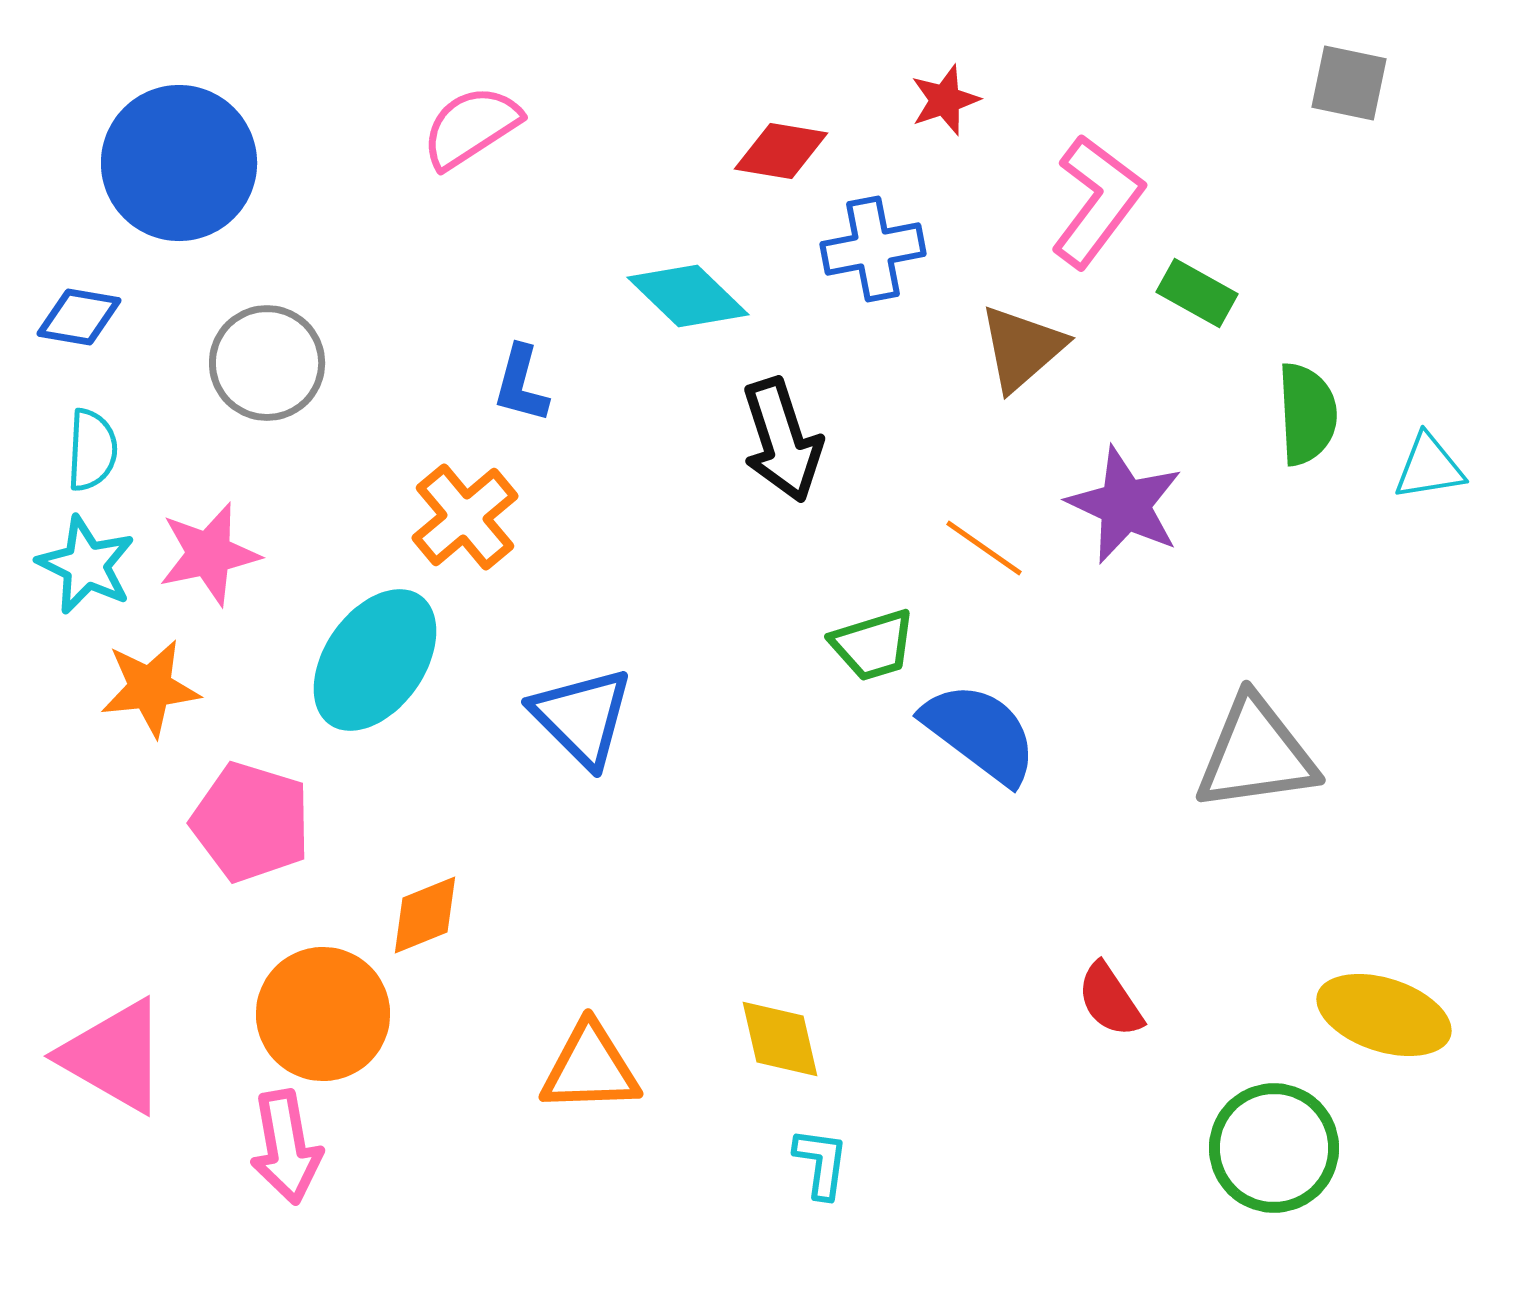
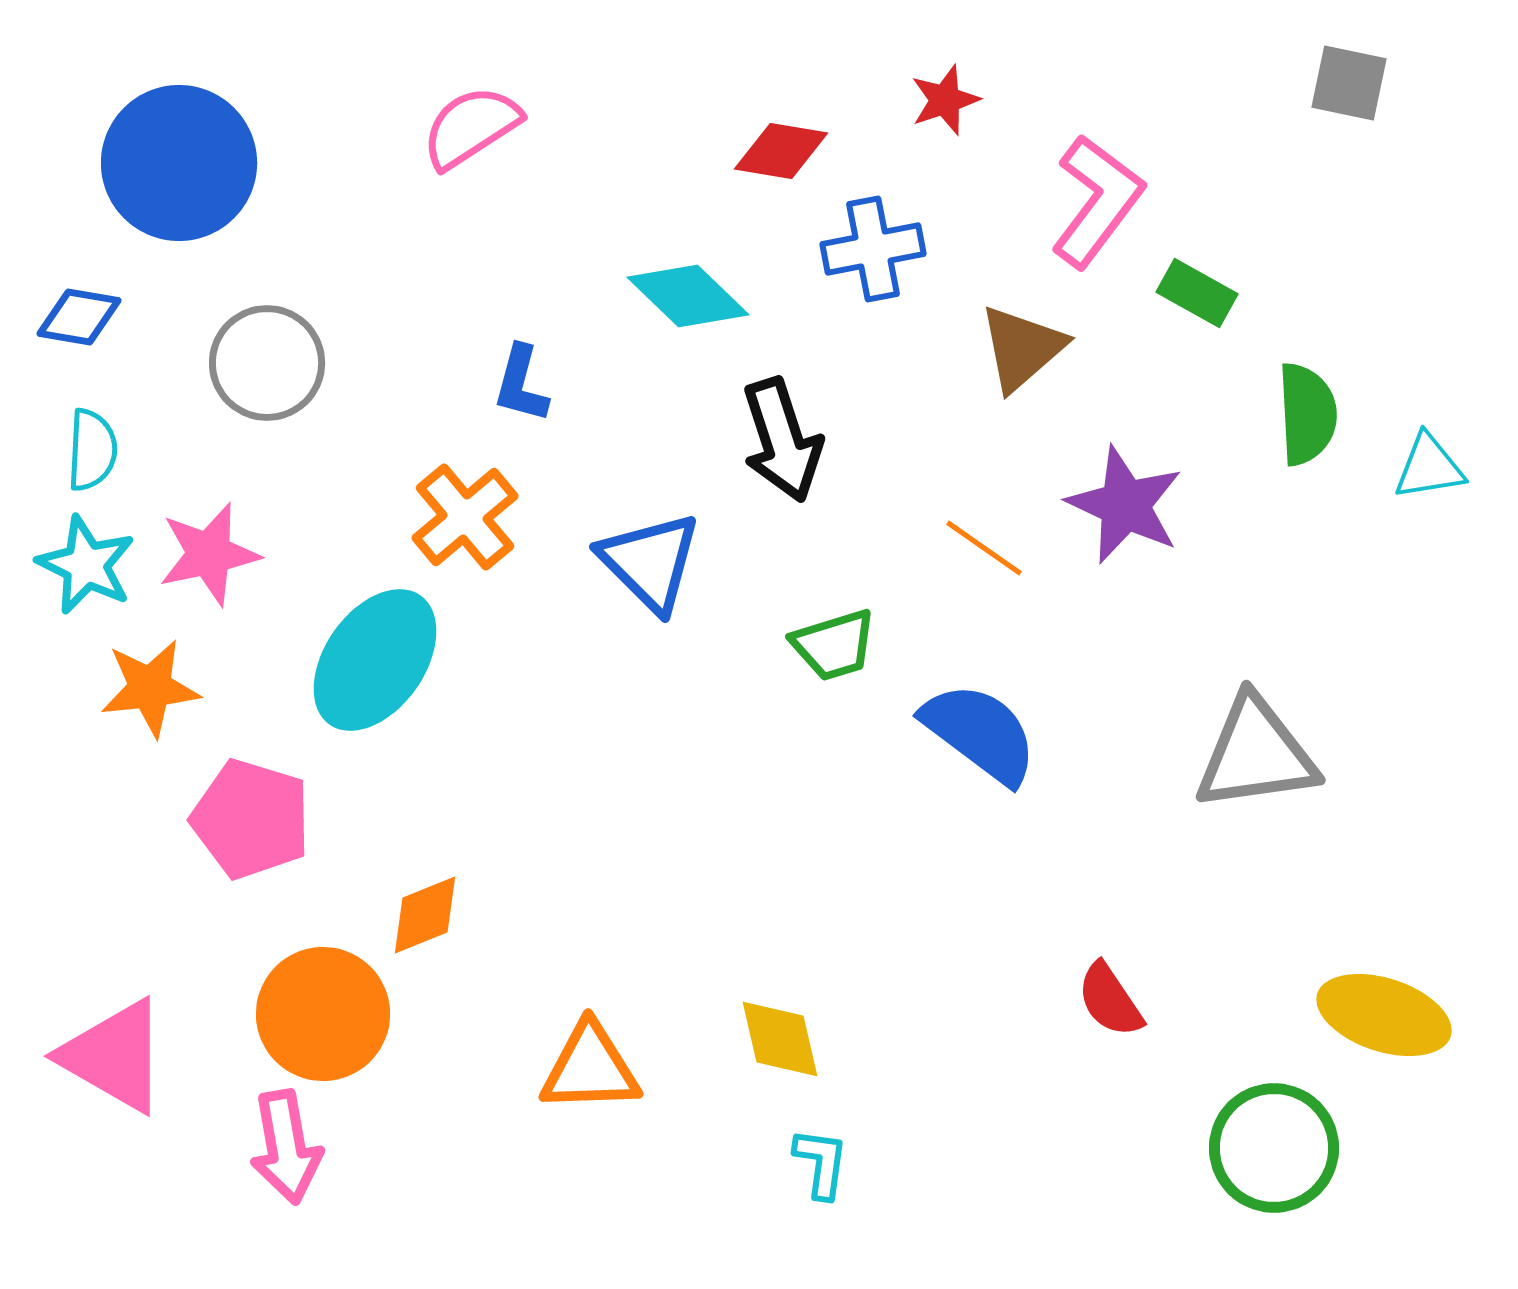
green trapezoid: moved 39 px left
blue triangle: moved 68 px right, 155 px up
pink pentagon: moved 3 px up
